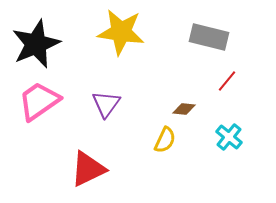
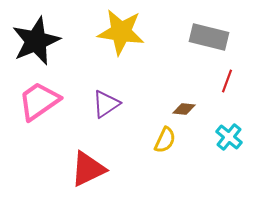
black star: moved 3 px up
red line: rotated 20 degrees counterclockwise
purple triangle: rotated 20 degrees clockwise
